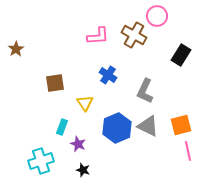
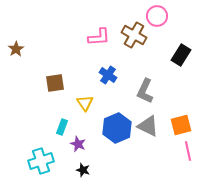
pink L-shape: moved 1 px right, 1 px down
